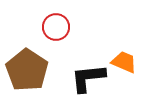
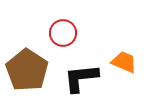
red circle: moved 7 px right, 6 px down
black L-shape: moved 7 px left
